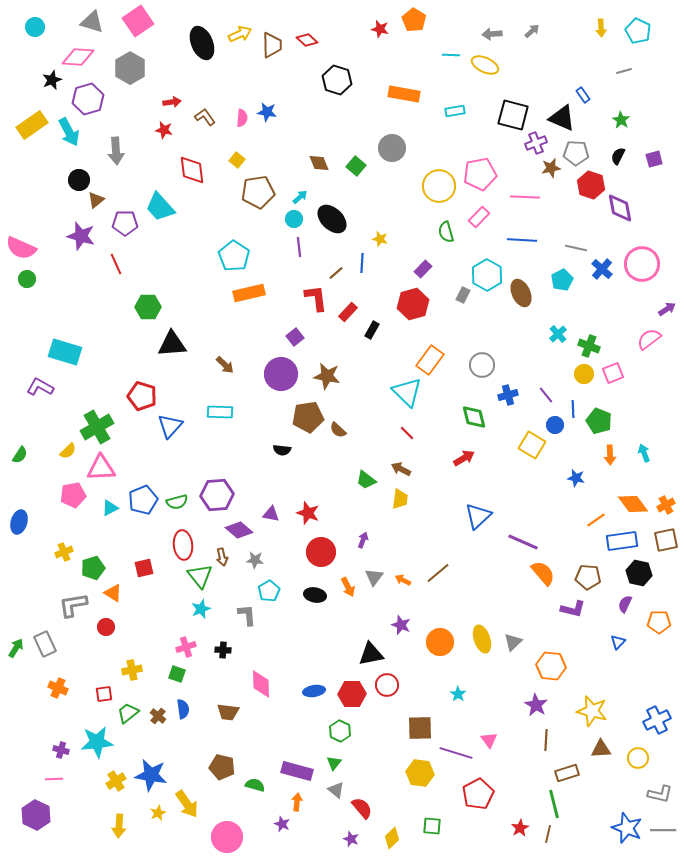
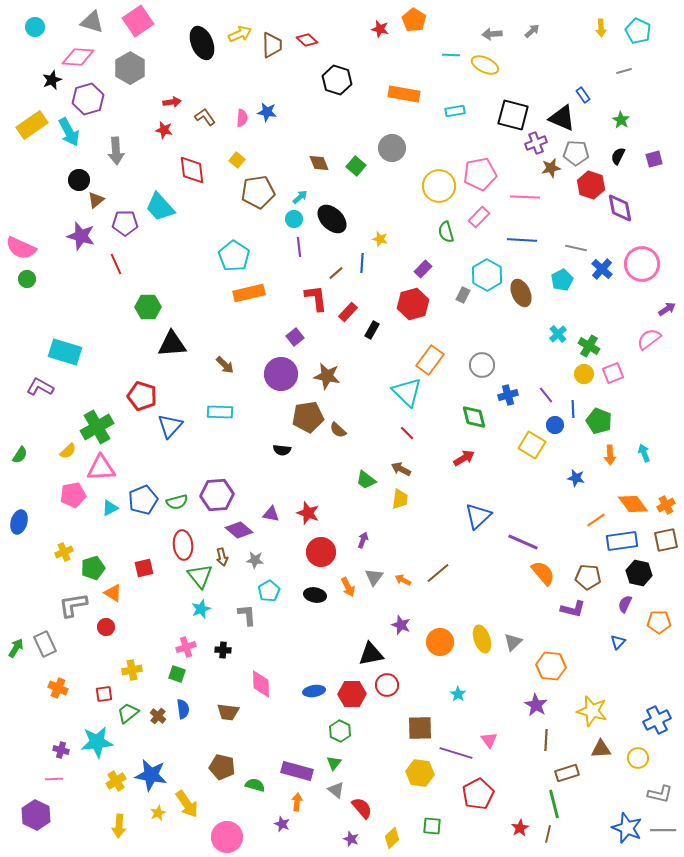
green cross at (589, 346): rotated 10 degrees clockwise
